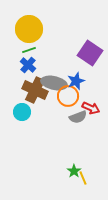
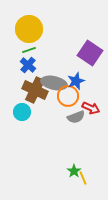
gray semicircle: moved 2 px left
